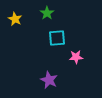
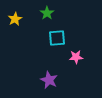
yellow star: rotated 16 degrees clockwise
